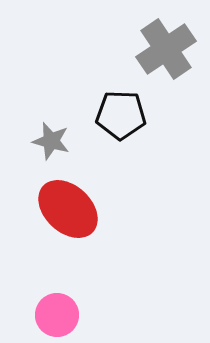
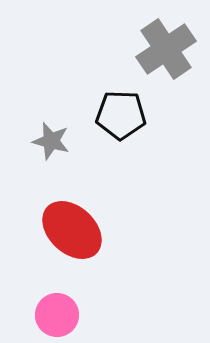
red ellipse: moved 4 px right, 21 px down
